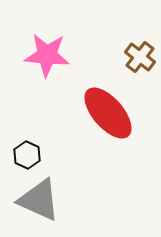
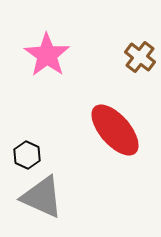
pink star: rotated 30 degrees clockwise
red ellipse: moved 7 px right, 17 px down
gray triangle: moved 3 px right, 3 px up
